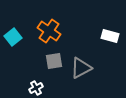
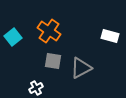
gray square: moved 1 px left; rotated 18 degrees clockwise
